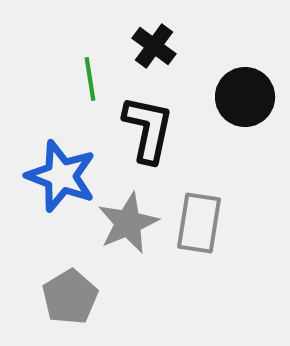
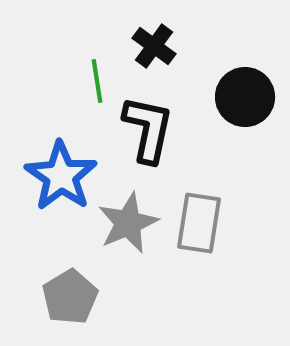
green line: moved 7 px right, 2 px down
blue star: rotated 14 degrees clockwise
